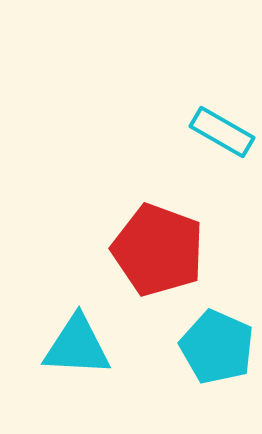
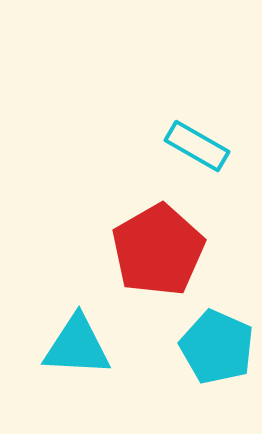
cyan rectangle: moved 25 px left, 14 px down
red pentagon: rotated 22 degrees clockwise
